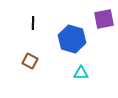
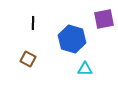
brown square: moved 2 px left, 2 px up
cyan triangle: moved 4 px right, 4 px up
